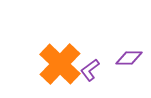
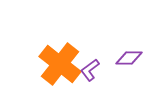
orange cross: rotated 6 degrees counterclockwise
